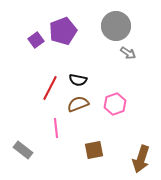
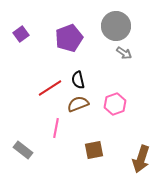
purple pentagon: moved 6 px right, 7 px down
purple square: moved 15 px left, 6 px up
gray arrow: moved 4 px left
black semicircle: rotated 66 degrees clockwise
red line: rotated 30 degrees clockwise
pink line: rotated 18 degrees clockwise
